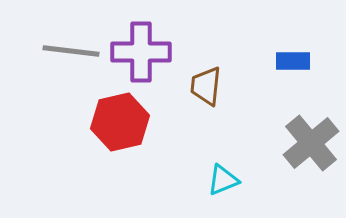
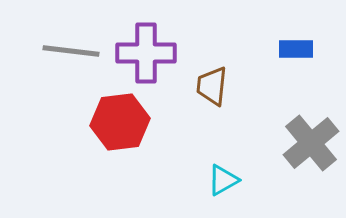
purple cross: moved 5 px right, 1 px down
blue rectangle: moved 3 px right, 12 px up
brown trapezoid: moved 6 px right
red hexagon: rotated 6 degrees clockwise
cyan triangle: rotated 8 degrees counterclockwise
